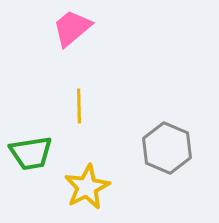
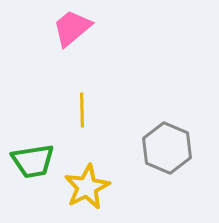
yellow line: moved 3 px right, 4 px down
green trapezoid: moved 2 px right, 8 px down
